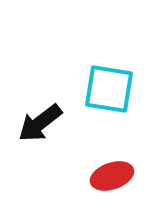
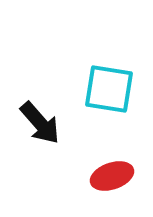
black arrow: rotated 93 degrees counterclockwise
